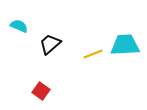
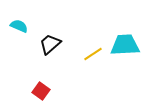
yellow line: rotated 12 degrees counterclockwise
